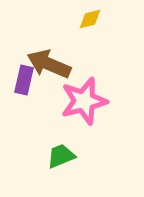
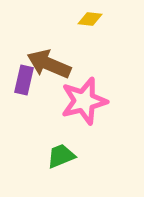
yellow diamond: rotated 20 degrees clockwise
